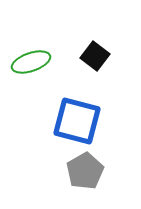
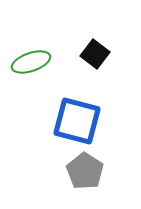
black square: moved 2 px up
gray pentagon: rotated 9 degrees counterclockwise
